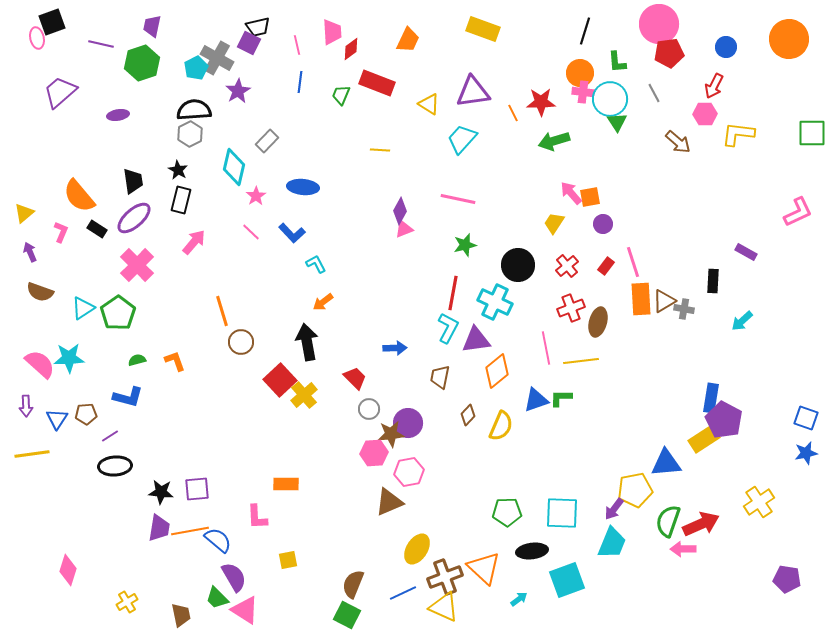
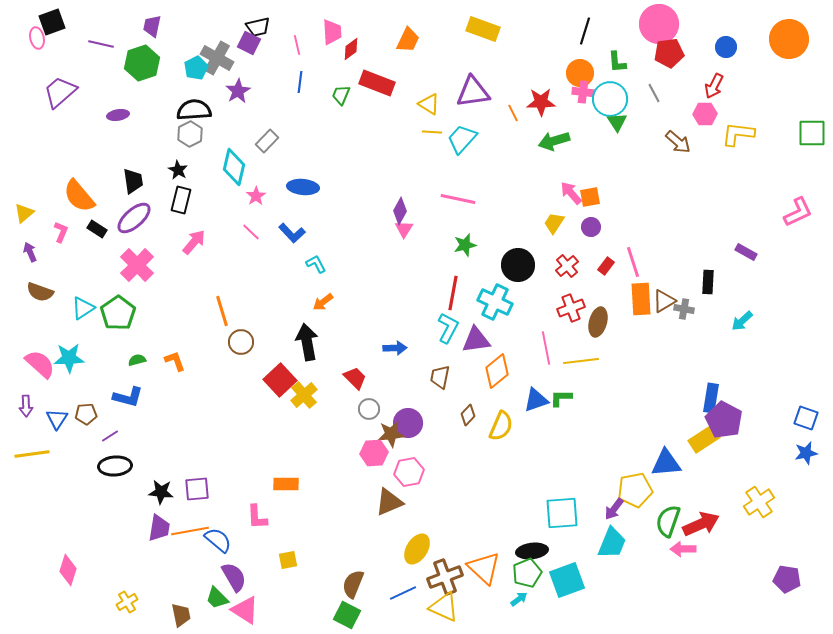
yellow line at (380, 150): moved 52 px right, 18 px up
purple circle at (603, 224): moved 12 px left, 3 px down
pink triangle at (404, 229): rotated 36 degrees counterclockwise
black rectangle at (713, 281): moved 5 px left, 1 px down
green pentagon at (507, 512): moved 20 px right, 61 px down; rotated 20 degrees counterclockwise
cyan square at (562, 513): rotated 6 degrees counterclockwise
